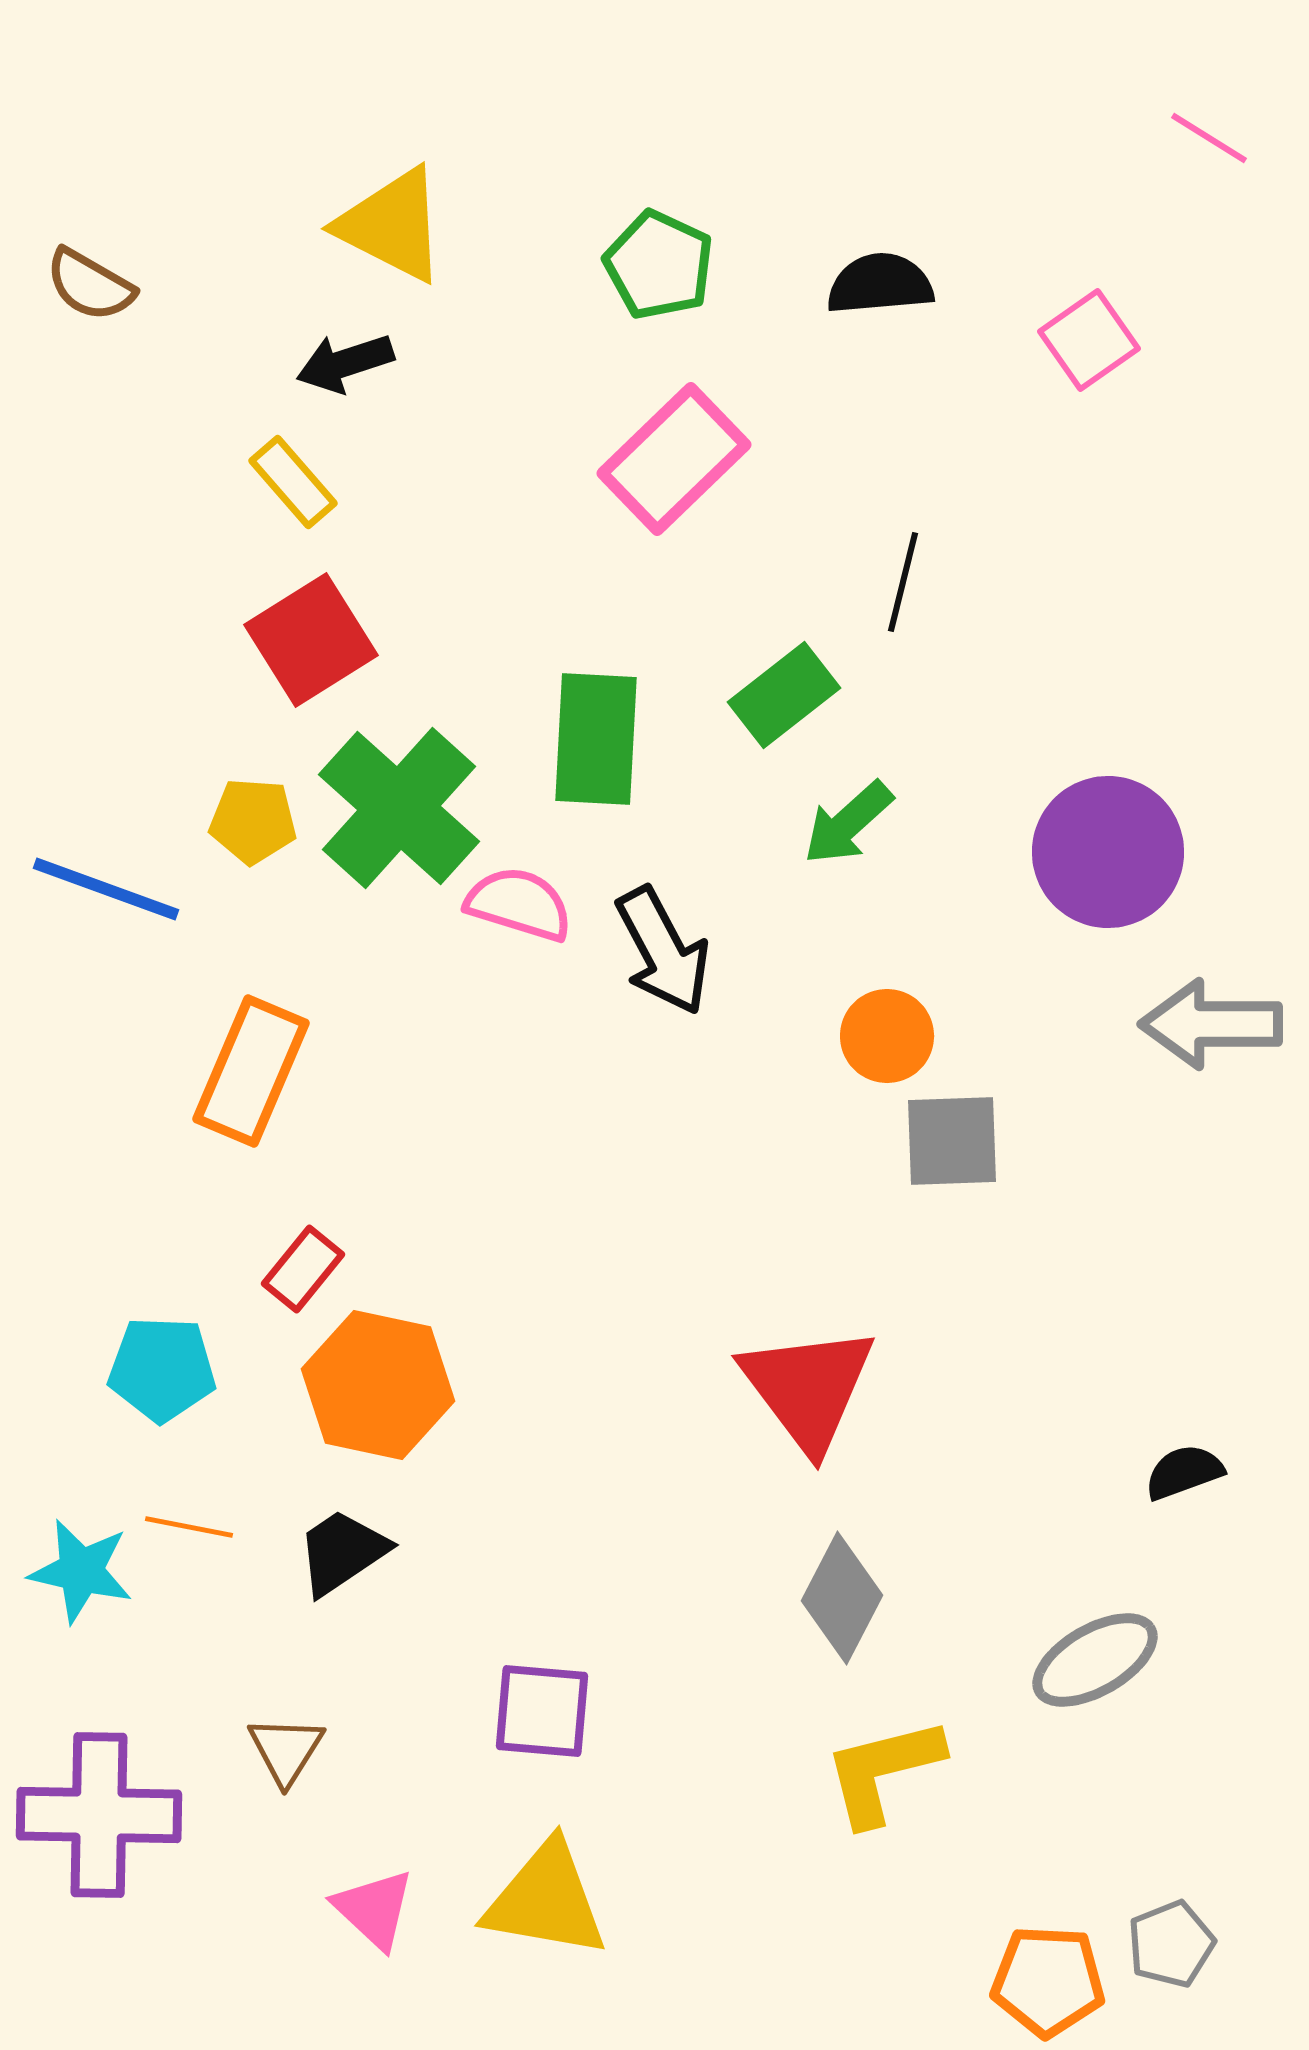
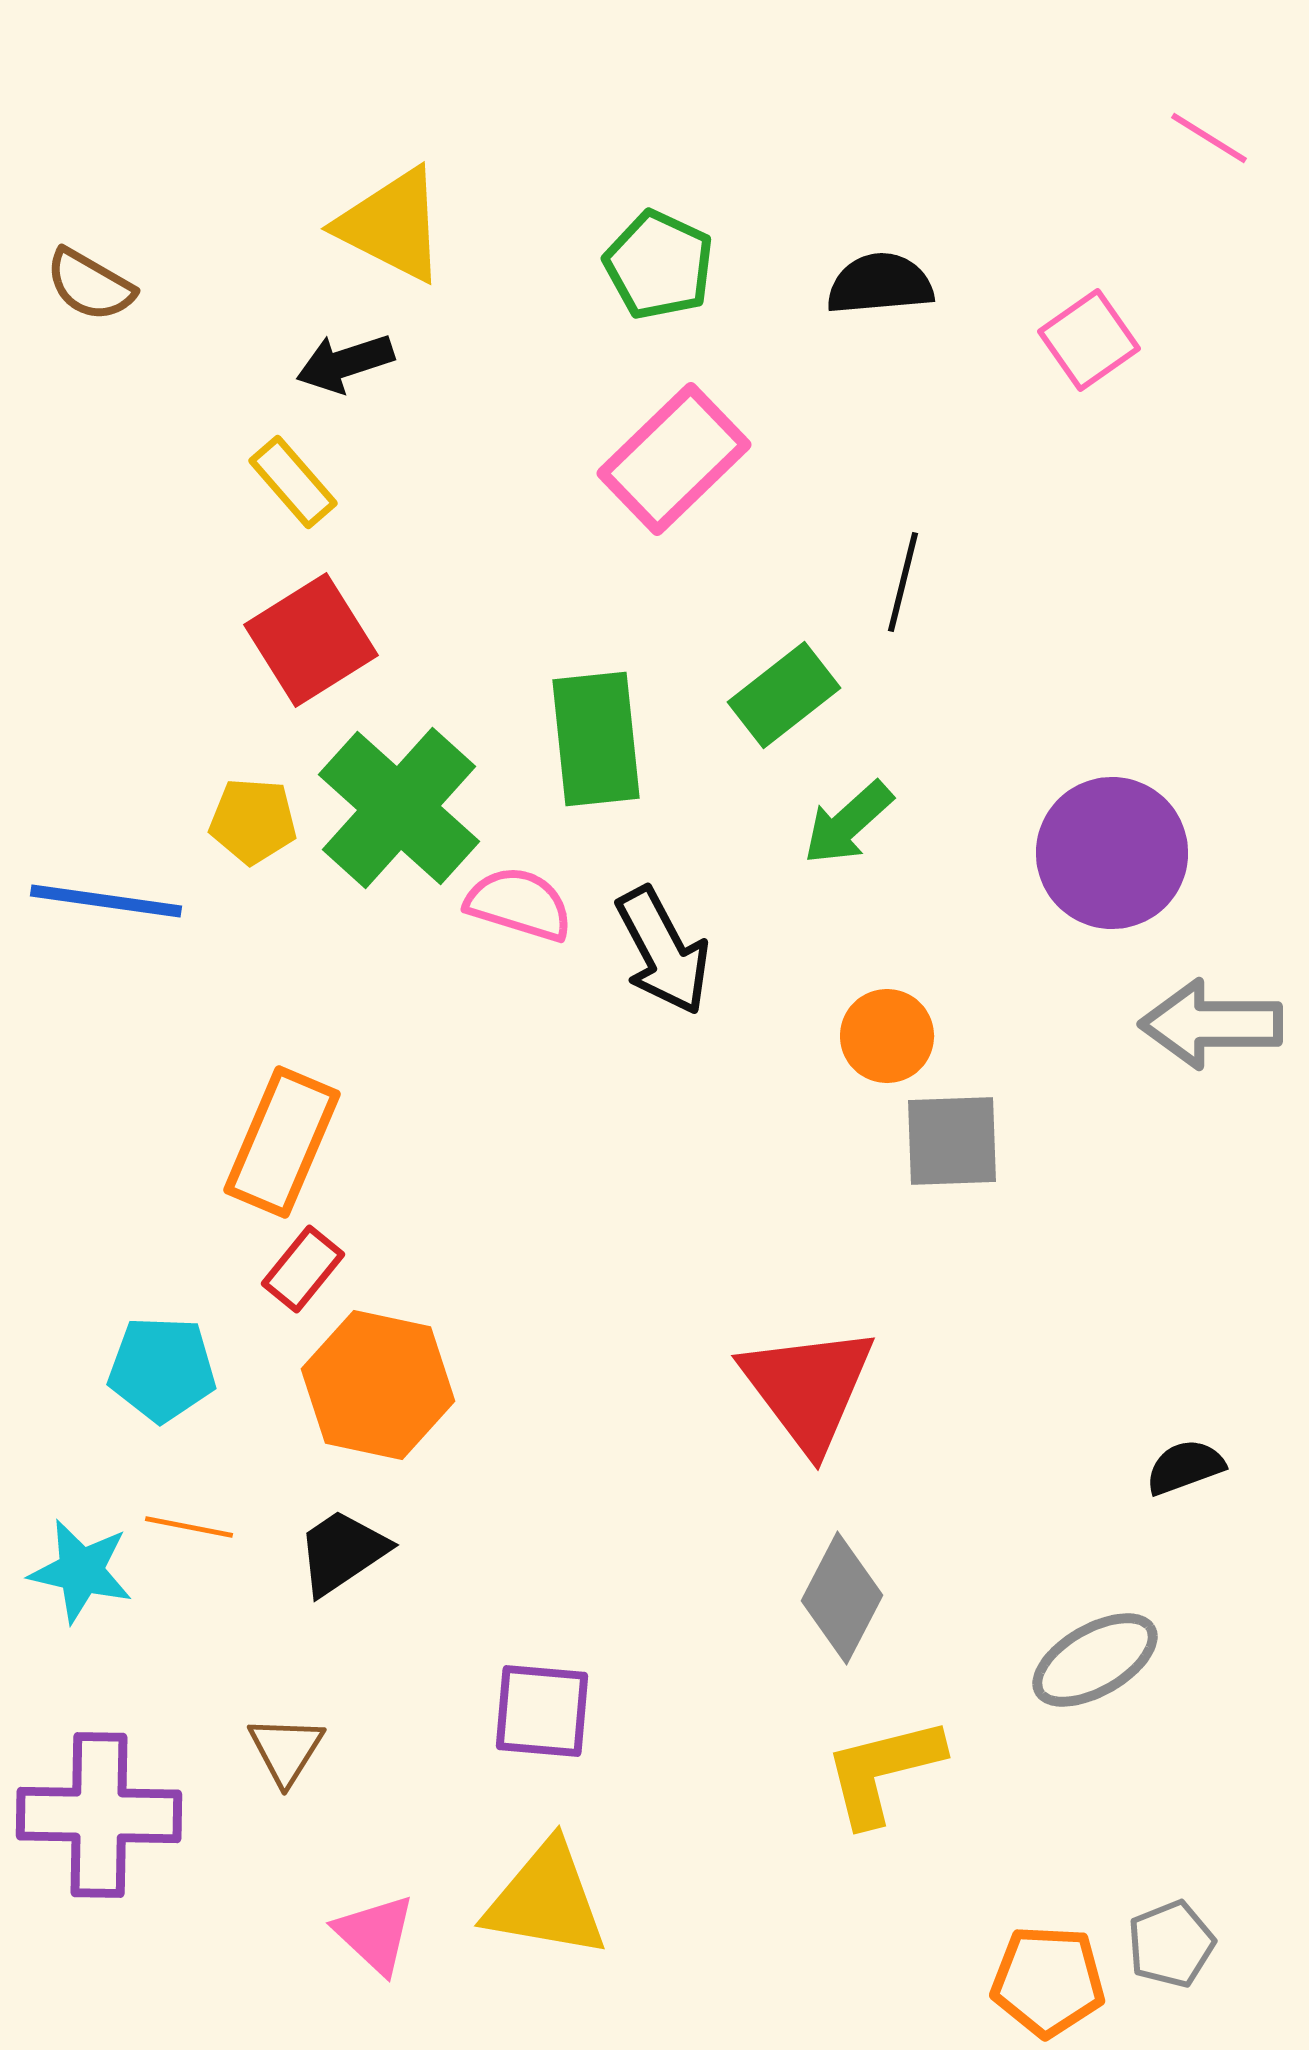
green rectangle at (596, 739): rotated 9 degrees counterclockwise
purple circle at (1108, 852): moved 4 px right, 1 px down
blue line at (106, 889): moved 12 px down; rotated 12 degrees counterclockwise
orange rectangle at (251, 1071): moved 31 px right, 71 px down
black semicircle at (1184, 1472): moved 1 px right, 5 px up
pink triangle at (374, 1909): moved 1 px right, 25 px down
